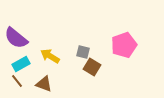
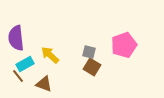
purple semicircle: rotated 45 degrees clockwise
gray square: moved 6 px right
yellow arrow: moved 1 px up; rotated 12 degrees clockwise
cyan rectangle: moved 4 px right
brown line: moved 1 px right, 5 px up
